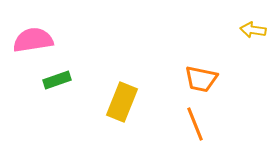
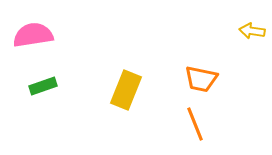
yellow arrow: moved 1 px left, 1 px down
pink semicircle: moved 5 px up
green rectangle: moved 14 px left, 6 px down
yellow rectangle: moved 4 px right, 12 px up
